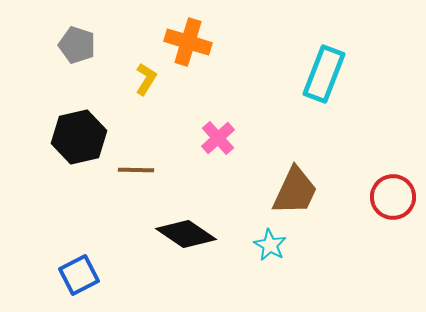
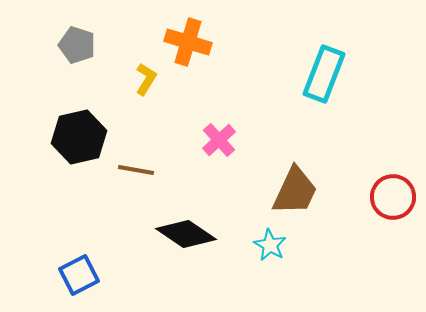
pink cross: moved 1 px right, 2 px down
brown line: rotated 9 degrees clockwise
